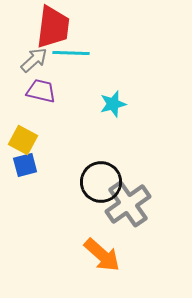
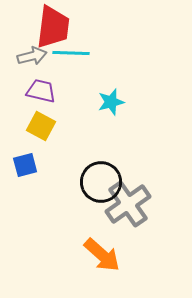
gray arrow: moved 2 px left, 4 px up; rotated 28 degrees clockwise
cyan star: moved 2 px left, 2 px up
yellow square: moved 18 px right, 14 px up
